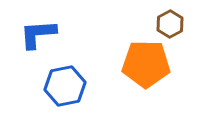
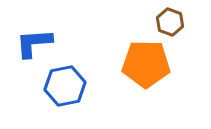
brown hexagon: moved 2 px up; rotated 12 degrees counterclockwise
blue L-shape: moved 4 px left, 9 px down
